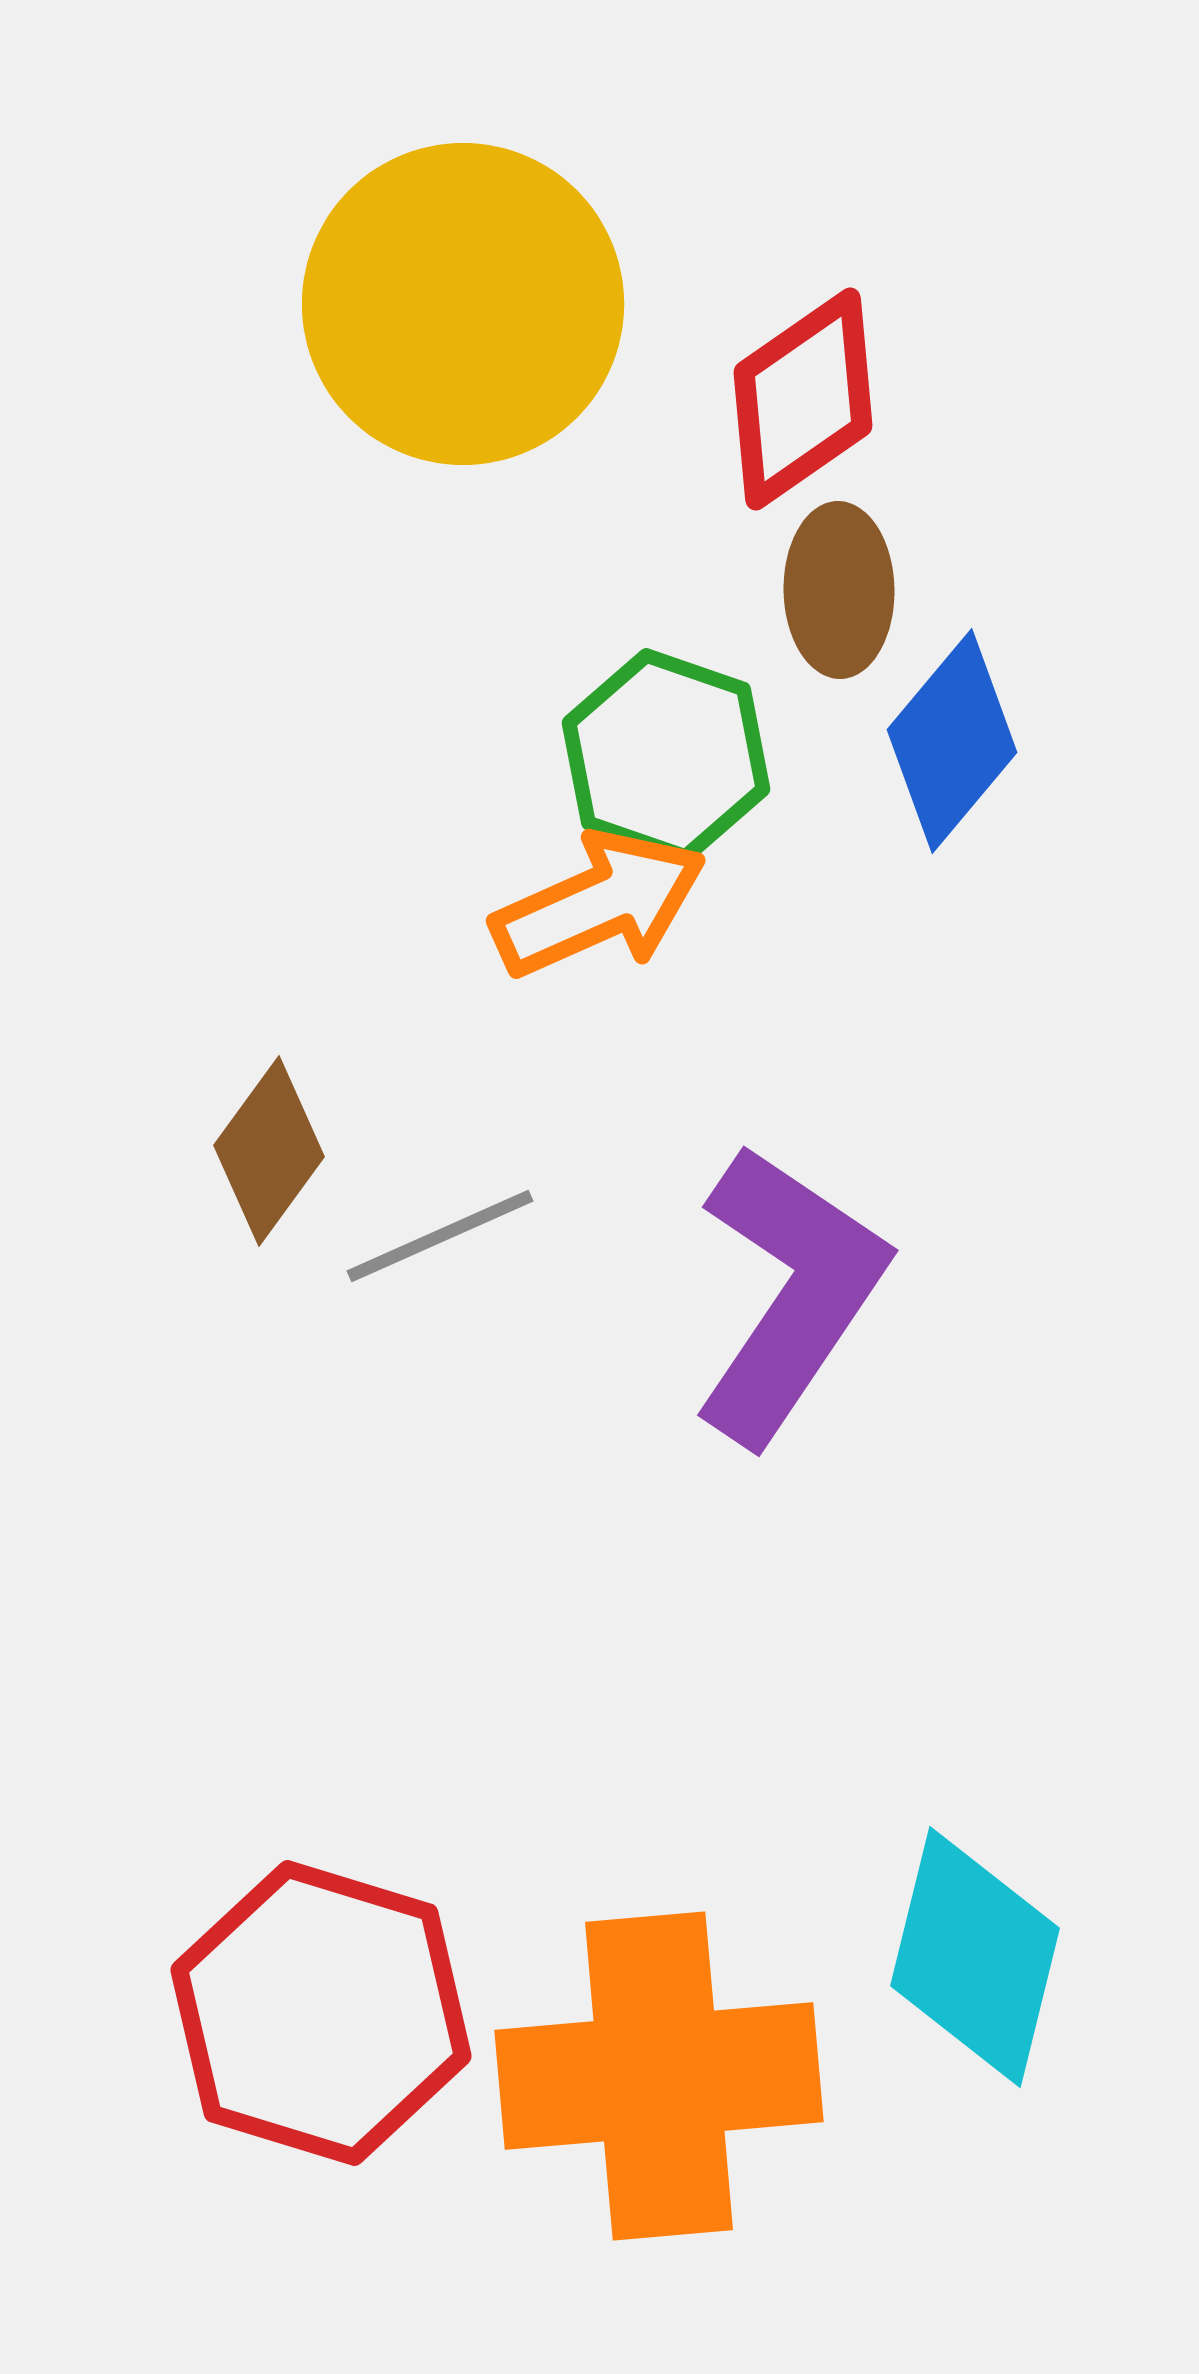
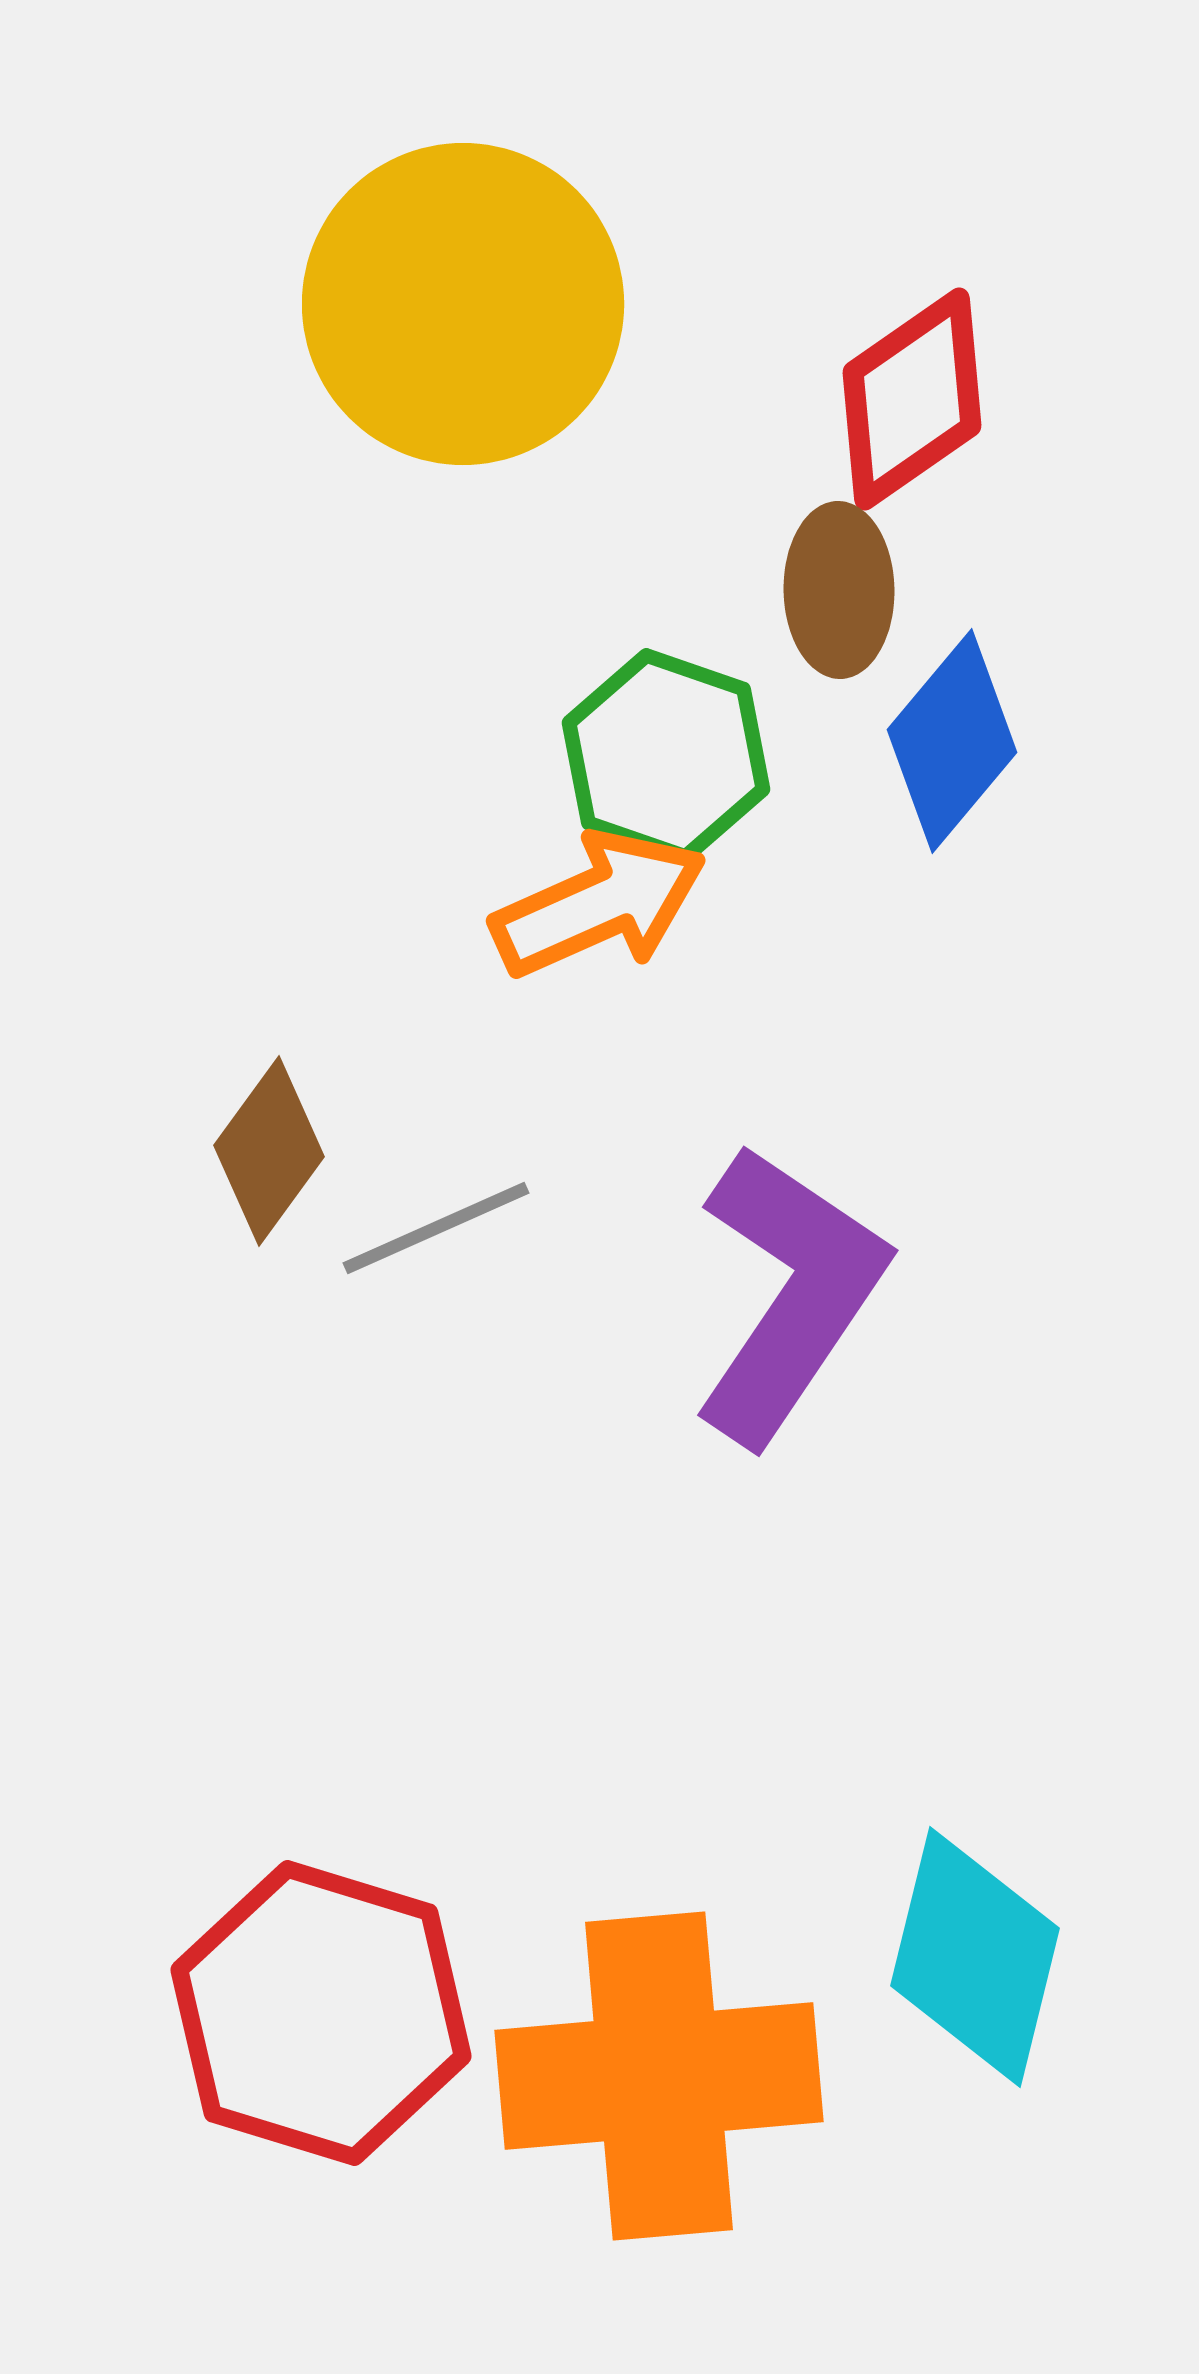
red diamond: moved 109 px right
gray line: moved 4 px left, 8 px up
